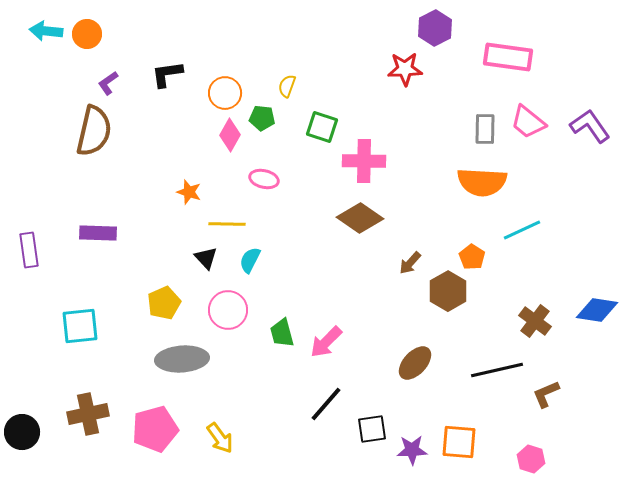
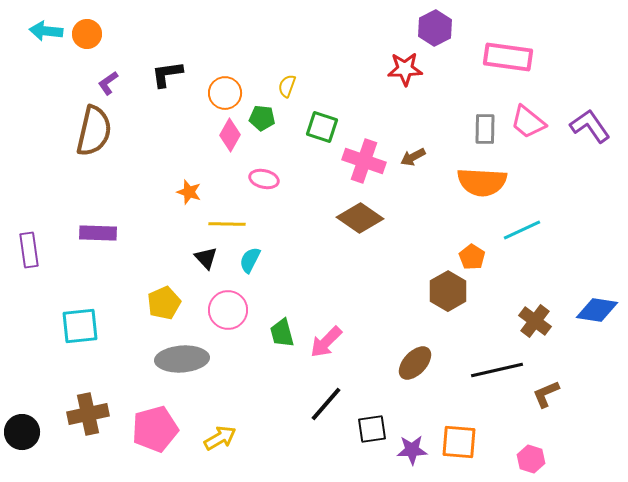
pink cross at (364, 161): rotated 18 degrees clockwise
brown arrow at (410, 263): moved 3 px right, 106 px up; rotated 20 degrees clockwise
yellow arrow at (220, 438): rotated 84 degrees counterclockwise
